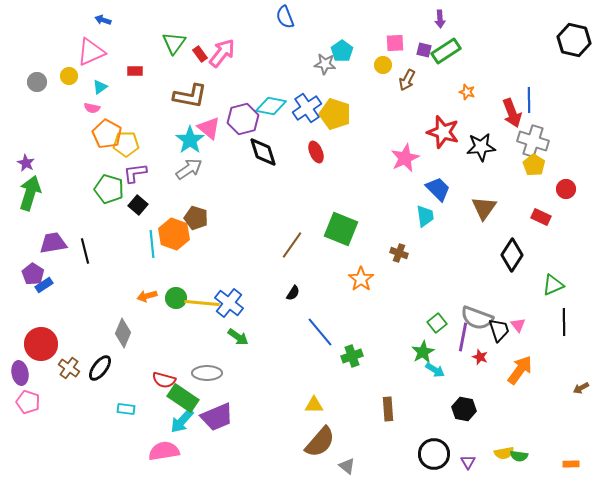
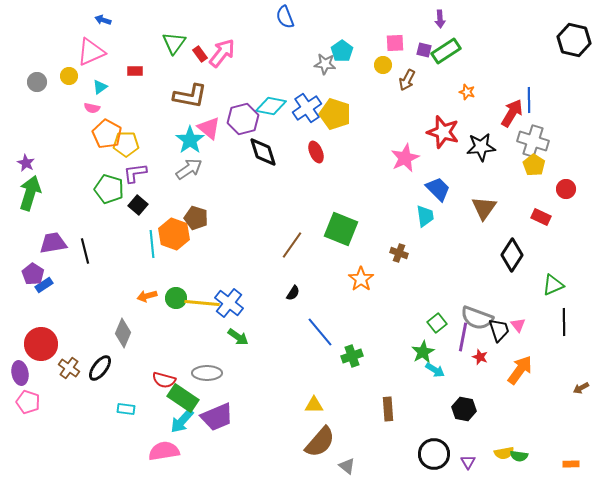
red arrow at (512, 113): rotated 128 degrees counterclockwise
